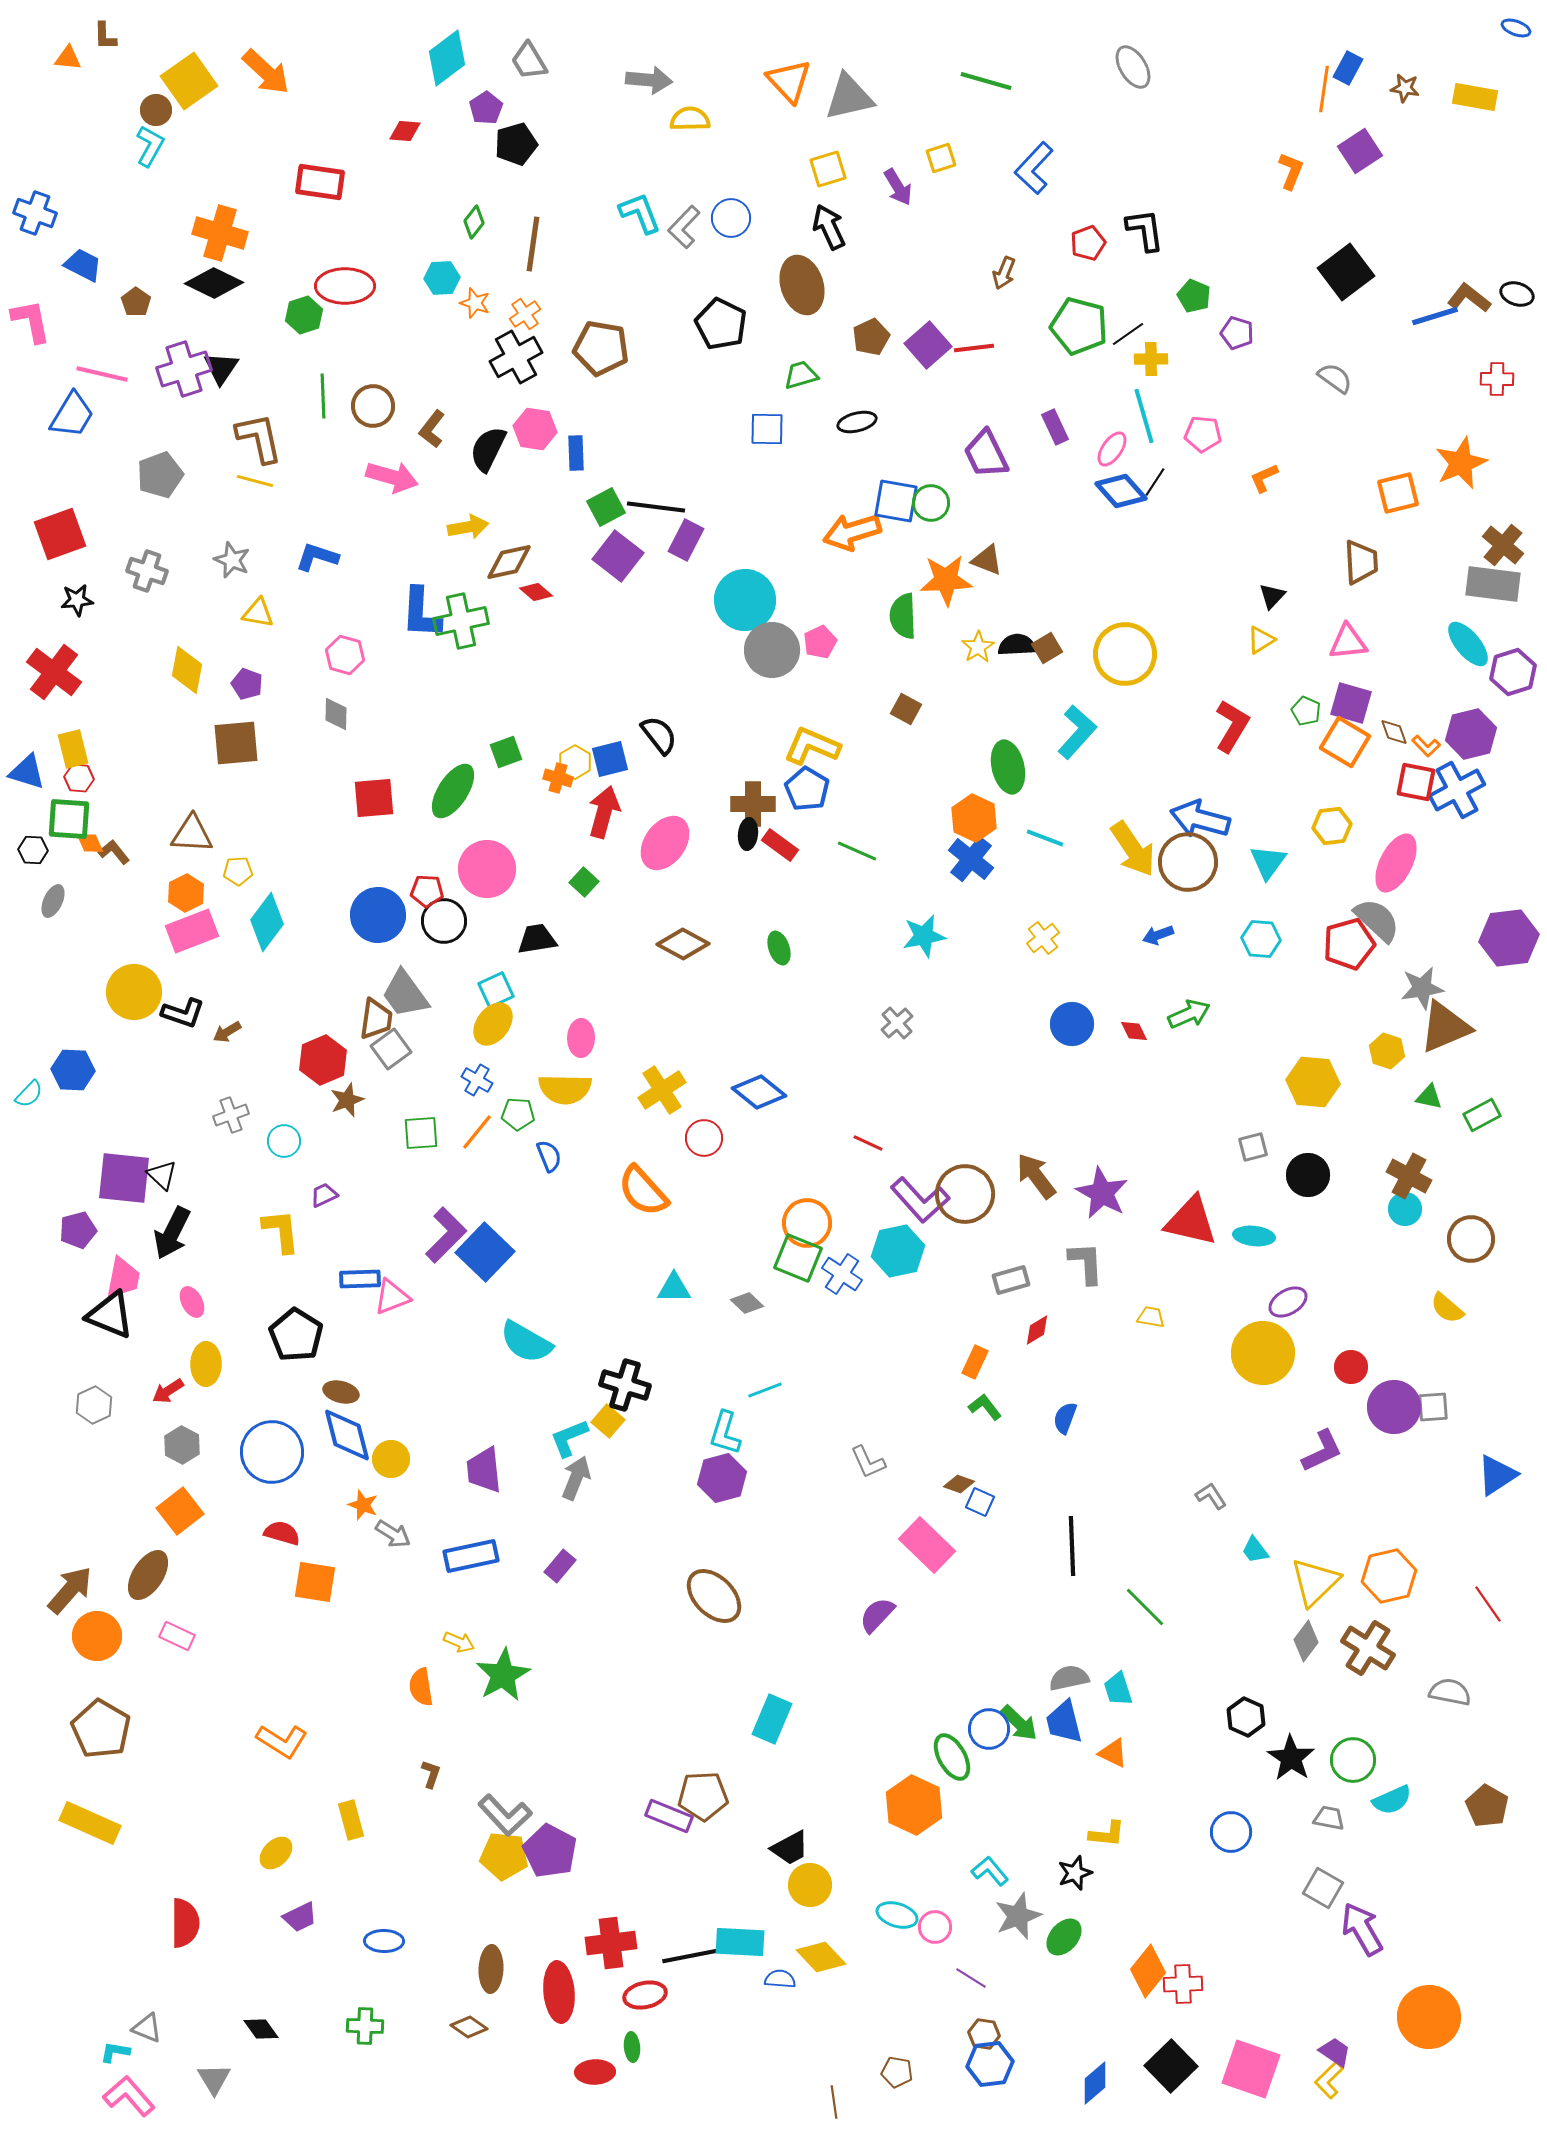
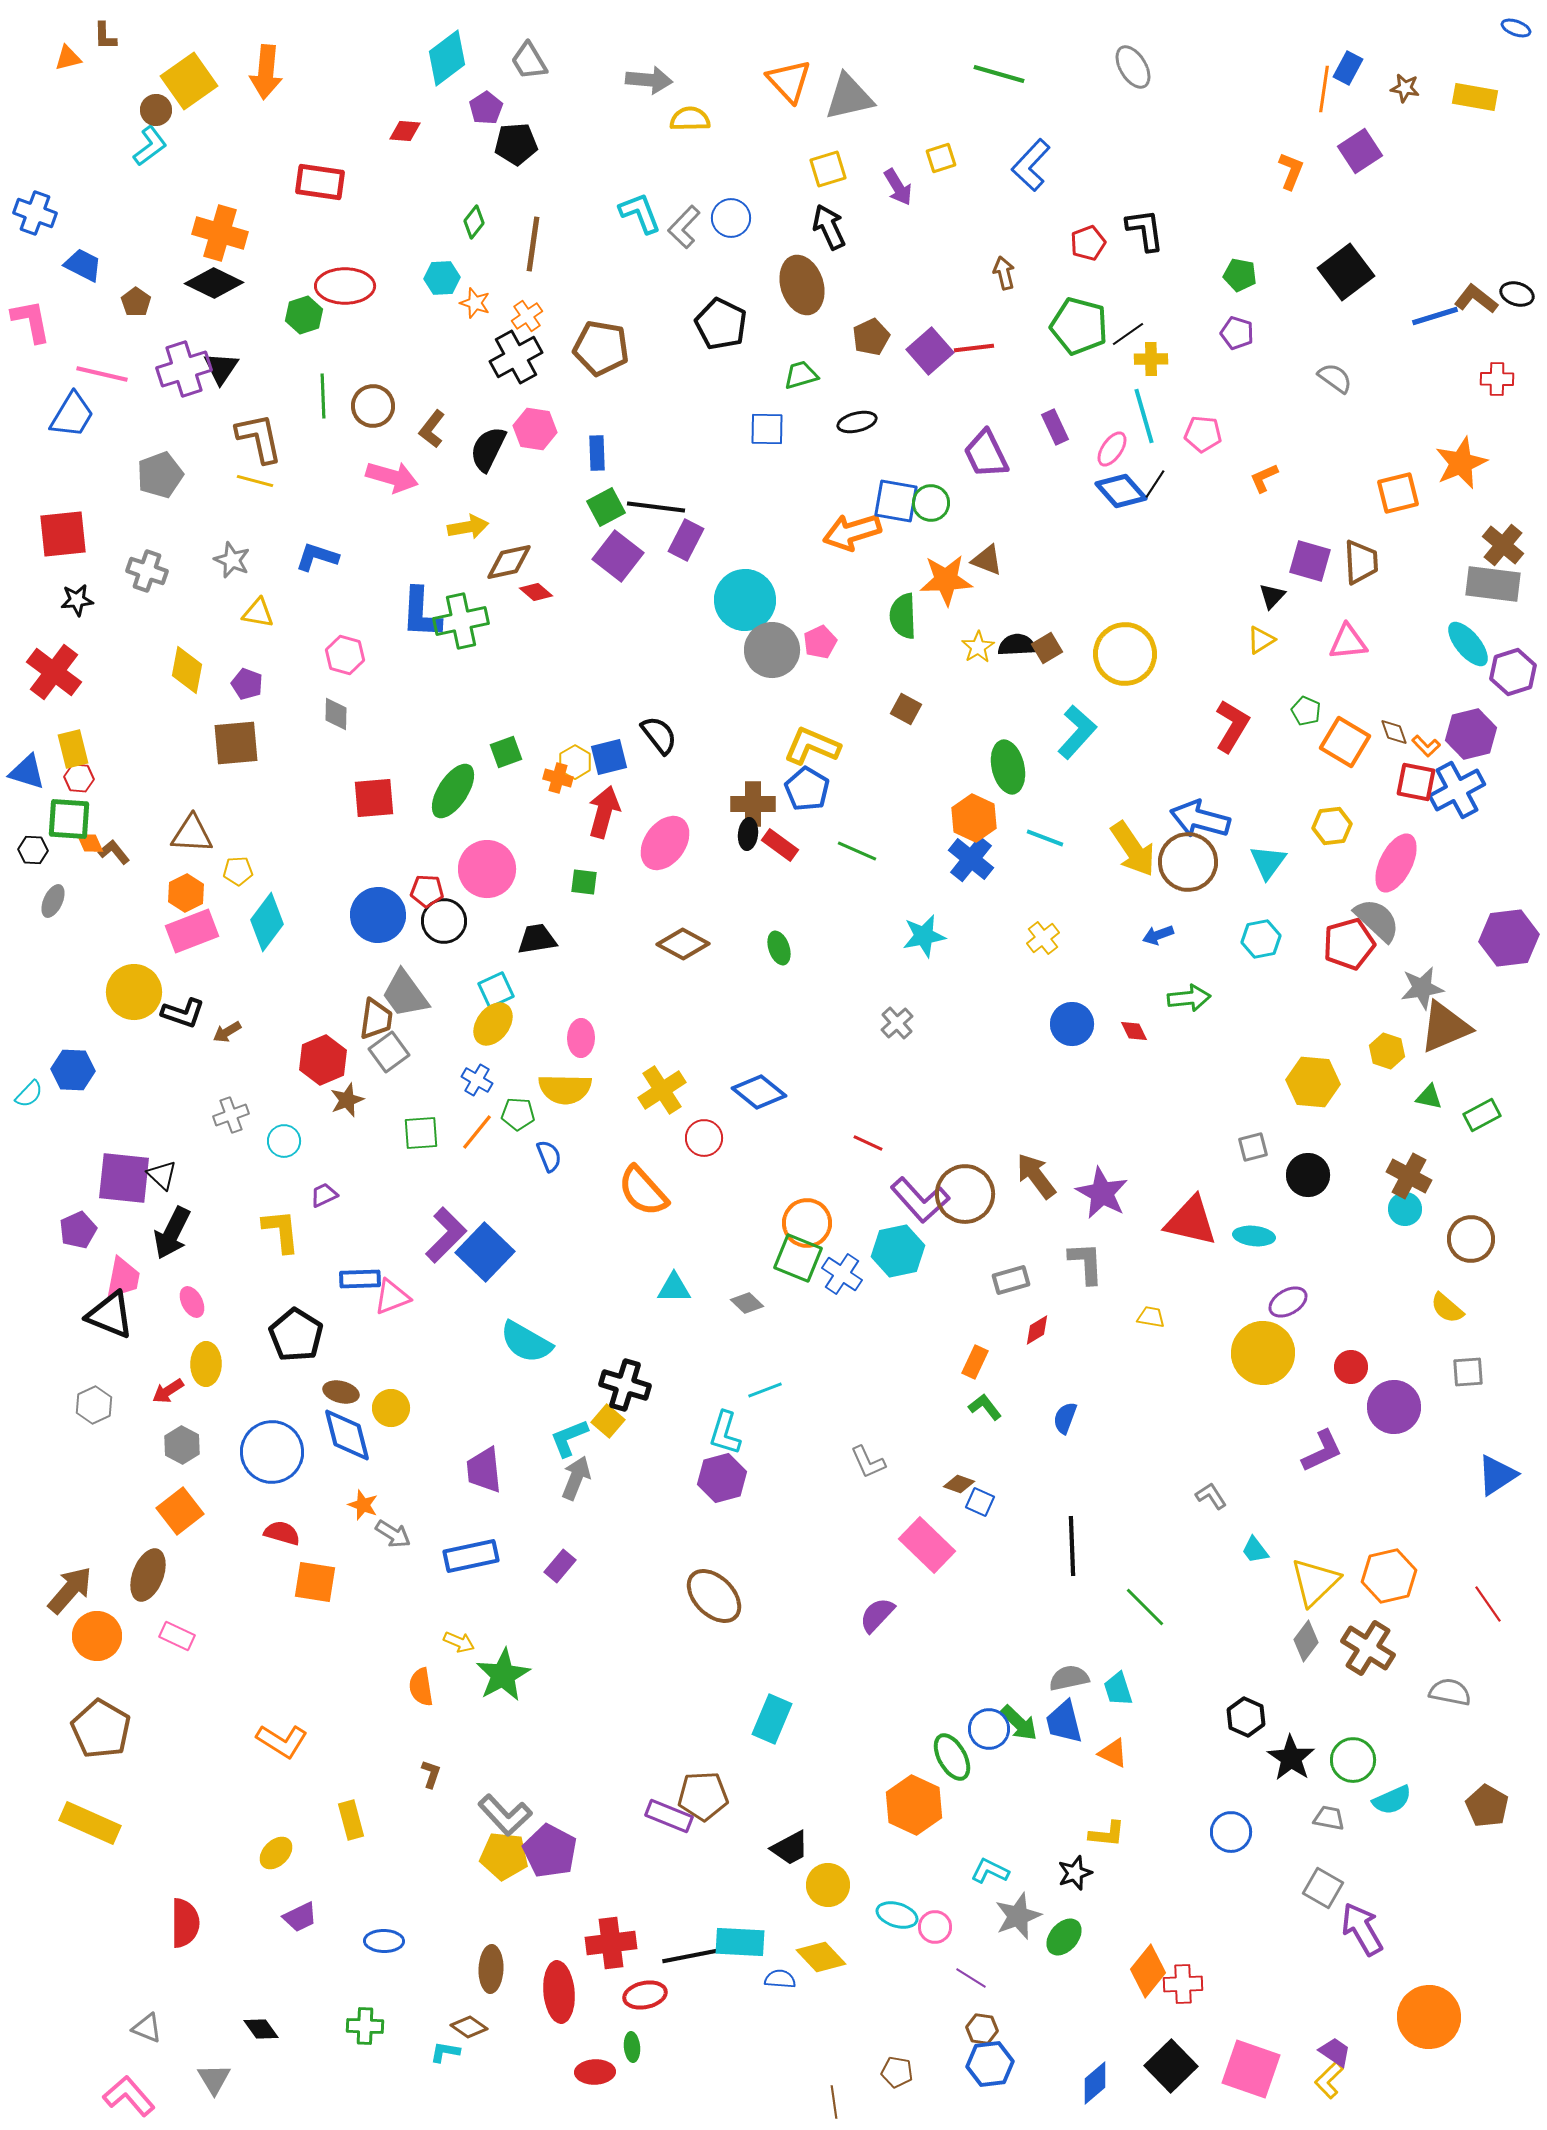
orange triangle at (68, 58): rotated 20 degrees counterclockwise
orange arrow at (266, 72): rotated 52 degrees clockwise
green line at (986, 81): moved 13 px right, 7 px up
black pentagon at (516, 144): rotated 12 degrees clockwise
cyan L-shape at (150, 146): rotated 24 degrees clockwise
blue L-shape at (1034, 168): moved 3 px left, 3 px up
brown arrow at (1004, 273): rotated 144 degrees clockwise
green pentagon at (1194, 296): moved 46 px right, 21 px up; rotated 12 degrees counterclockwise
brown L-shape at (1469, 298): moved 7 px right, 1 px down
orange cross at (525, 314): moved 2 px right, 2 px down
purple square at (928, 345): moved 2 px right, 6 px down
blue rectangle at (576, 453): moved 21 px right
black line at (1155, 482): moved 2 px down
red square at (60, 534): moved 3 px right; rotated 14 degrees clockwise
purple square at (1351, 703): moved 41 px left, 142 px up
blue square at (610, 759): moved 1 px left, 2 px up
green square at (584, 882): rotated 36 degrees counterclockwise
cyan hexagon at (1261, 939): rotated 15 degrees counterclockwise
green arrow at (1189, 1014): moved 16 px up; rotated 18 degrees clockwise
gray square at (391, 1049): moved 2 px left, 3 px down
purple pentagon at (78, 1230): rotated 9 degrees counterclockwise
gray square at (1433, 1407): moved 35 px right, 35 px up
yellow circle at (391, 1459): moved 51 px up
brown ellipse at (148, 1575): rotated 12 degrees counterclockwise
cyan L-shape at (990, 1871): rotated 24 degrees counterclockwise
yellow circle at (810, 1885): moved 18 px right
brown hexagon at (984, 2034): moved 2 px left, 5 px up
cyan L-shape at (115, 2052): moved 330 px right
